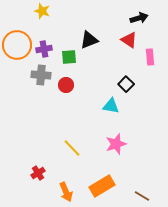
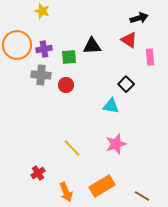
black triangle: moved 3 px right, 6 px down; rotated 18 degrees clockwise
